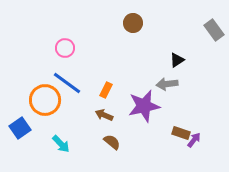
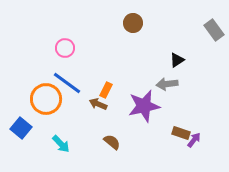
orange circle: moved 1 px right, 1 px up
brown arrow: moved 6 px left, 11 px up
blue square: moved 1 px right; rotated 15 degrees counterclockwise
